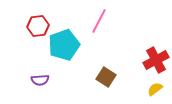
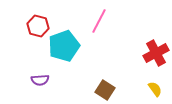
red hexagon: rotated 20 degrees clockwise
cyan pentagon: moved 1 px down
red cross: moved 7 px up
brown square: moved 1 px left, 13 px down
yellow semicircle: rotated 91 degrees clockwise
